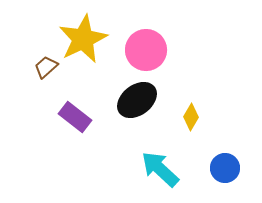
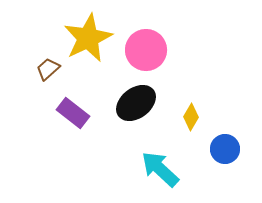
yellow star: moved 5 px right, 1 px up
brown trapezoid: moved 2 px right, 2 px down
black ellipse: moved 1 px left, 3 px down
purple rectangle: moved 2 px left, 4 px up
blue circle: moved 19 px up
